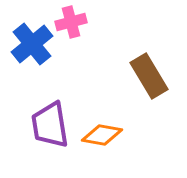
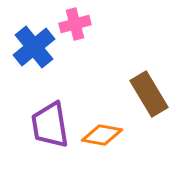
pink cross: moved 4 px right, 2 px down
blue cross: moved 2 px right, 3 px down
brown rectangle: moved 18 px down
